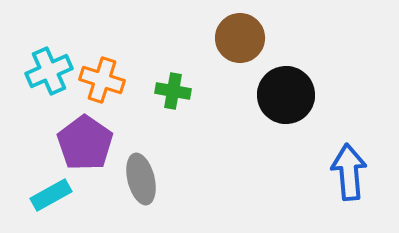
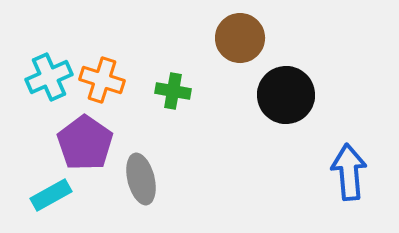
cyan cross: moved 6 px down
